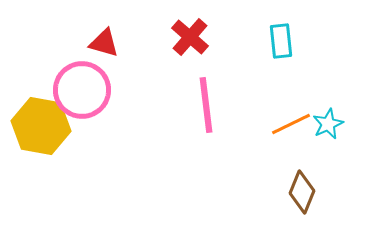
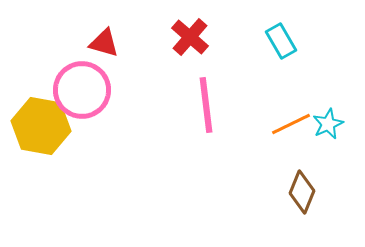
cyan rectangle: rotated 24 degrees counterclockwise
